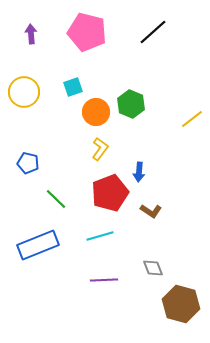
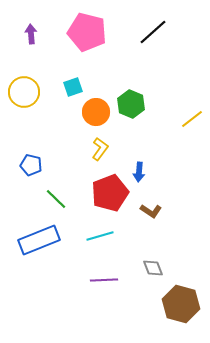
blue pentagon: moved 3 px right, 2 px down
blue rectangle: moved 1 px right, 5 px up
